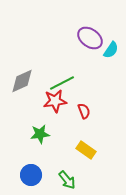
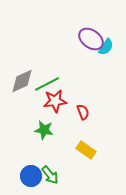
purple ellipse: moved 1 px right, 1 px down
cyan semicircle: moved 5 px left, 3 px up
green line: moved 15 px left, 1 px down
red semicircle: moved 1 px left, 1 px down
green star: moved 4 px right, 4 px up; rotated 18 degrees clockwise
blue circle: moved 1 px down
green arrow: moved 17 px left, 5 px up
